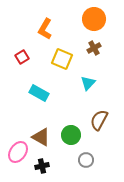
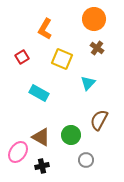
brown cross: moved 3 px right; rotated 24 degrees counterclockwise
